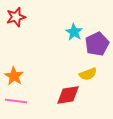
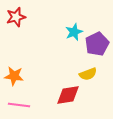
cyan star: rotated 18 degrees clockwise
orange star: rotated 24 degrees counterclockwise
pink line: moved 3 px right, 4 px down
